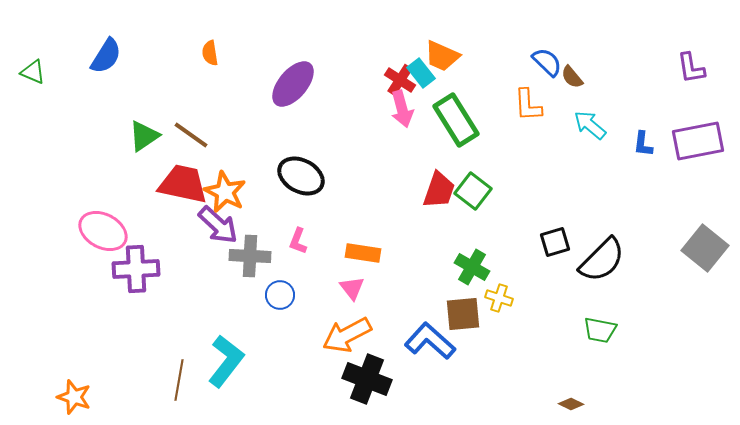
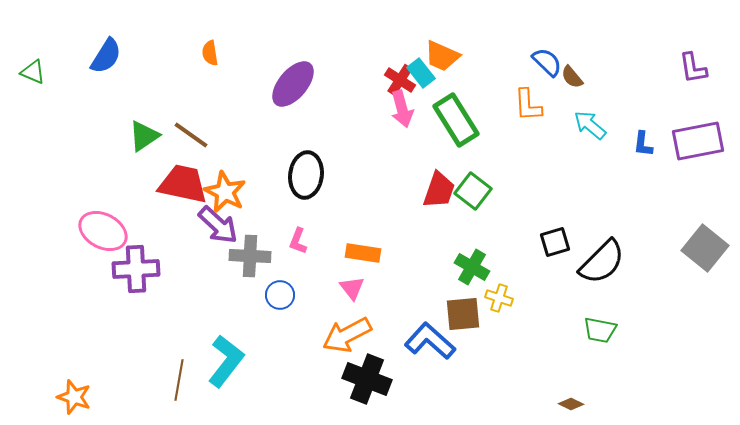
purple L-shape at (691, 68): moved 2 px right
black ellipse at (301, 176): moved 5 px right, 1 px up; rotated 69 degrees clockwise
black semicircle at (602, 260): moved 2 px down
